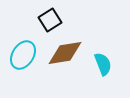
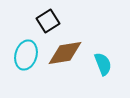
black square: moved 2 px left, 1 px down
cyan ellipse: moved 3 px right; rotated 16 degrees counterclockwise
